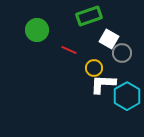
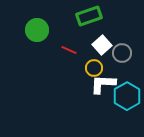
white square: moved 7 px left, 6 px down; rotated 18 degrees clockwise
